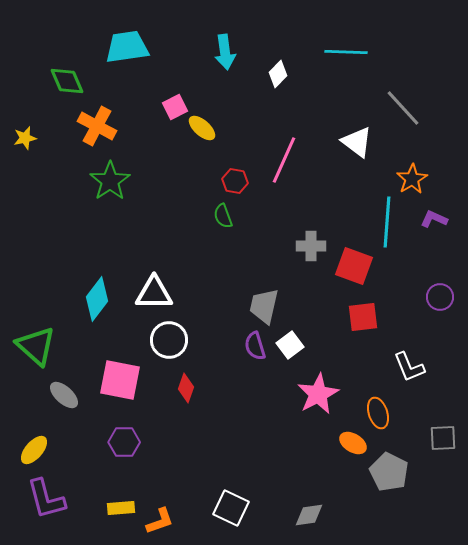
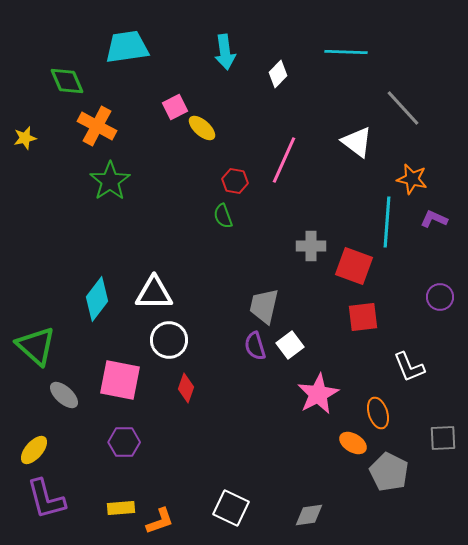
orange star at (412, 179): rotated 28 degrees counterclockwise
